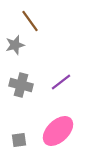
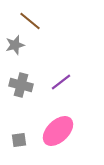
brown line: rotated 15 degrees counterclockwise
